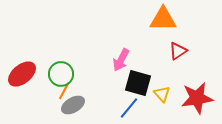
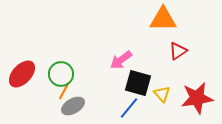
pink arrow: rotated 25 degrees clockwise
red ellipse: rotated 8 degrees counterclockwise
gray ellipse: moved 1 px down
